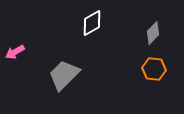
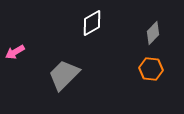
orange hexagon: moved 3 px left
